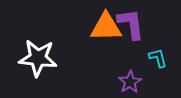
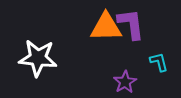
cyan L-shape: moved 1 px right, 4 px down
purple star: moved 5 px left
